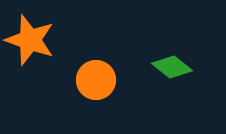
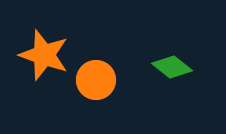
orange star: moved 14 px right, 15 px down
